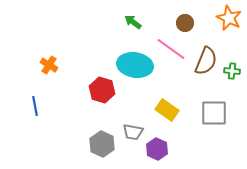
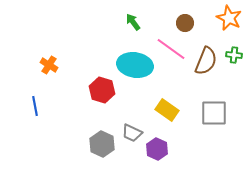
green arrow: rotated 18 degrees clockwise
green cross: moved 2 px right, 16 px up
gray trapezoid: moved 1 px left, 1 px down; rotated 15 degrees clockwise
